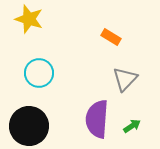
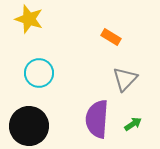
green arrow: moved 1 px right, 2 px up
